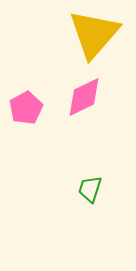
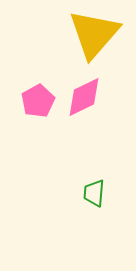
pink pentagon: moved 12 px right, 7 px up
green trapezoid: moved 4 px right, 4 px down; rotated 12 degrees counterclockwise
